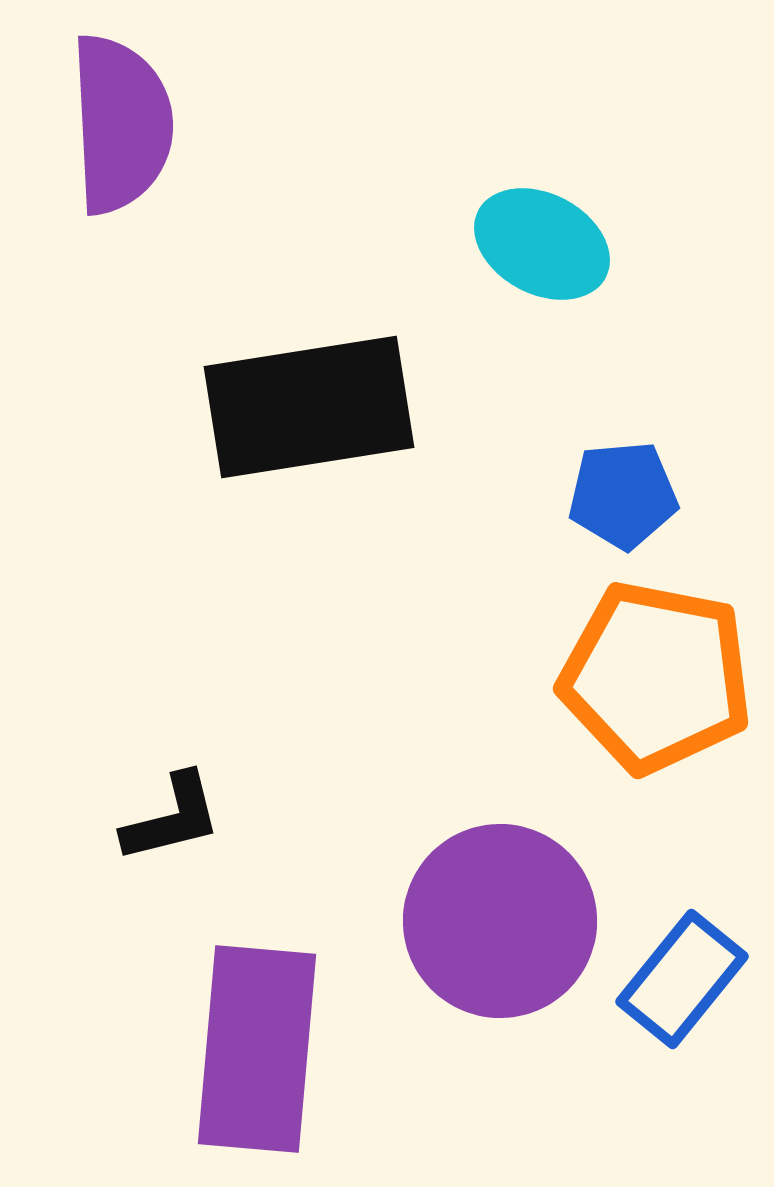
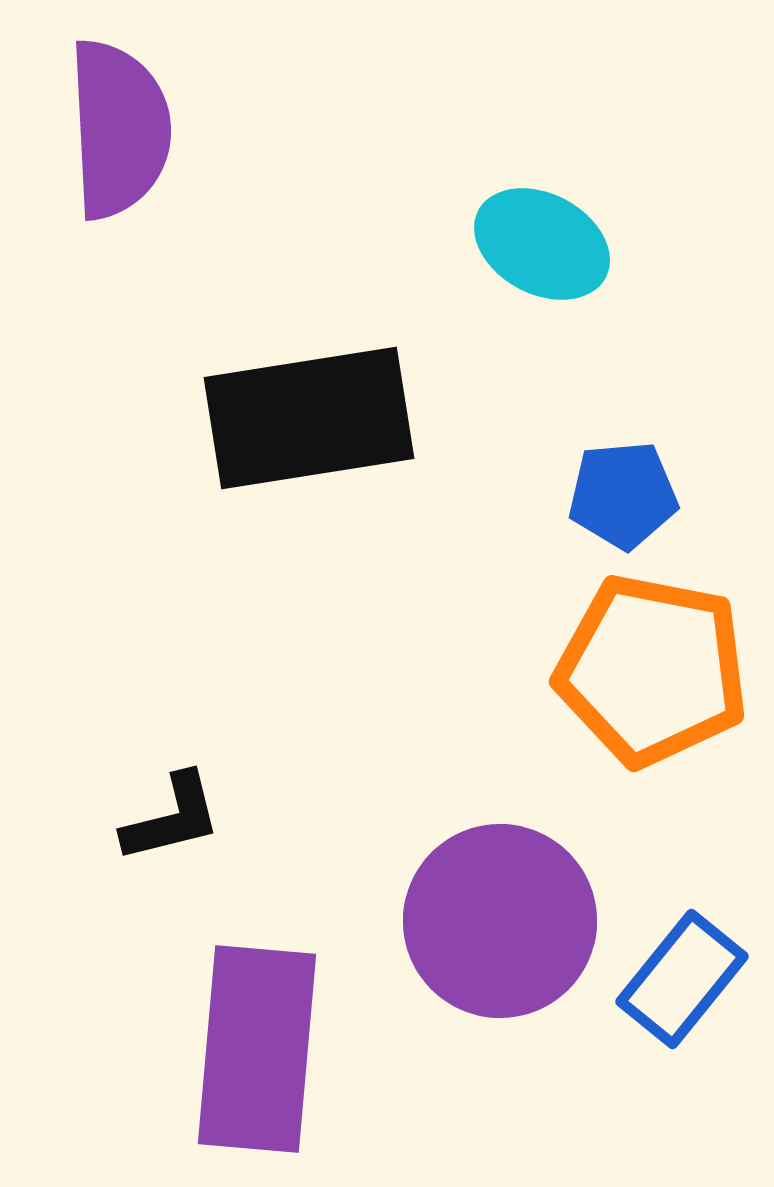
purple semicircle: moved 2 px left, 5 px down
black rectangle: moved 11 px down
orange pentagon: moved 4 px left, 7 px up
